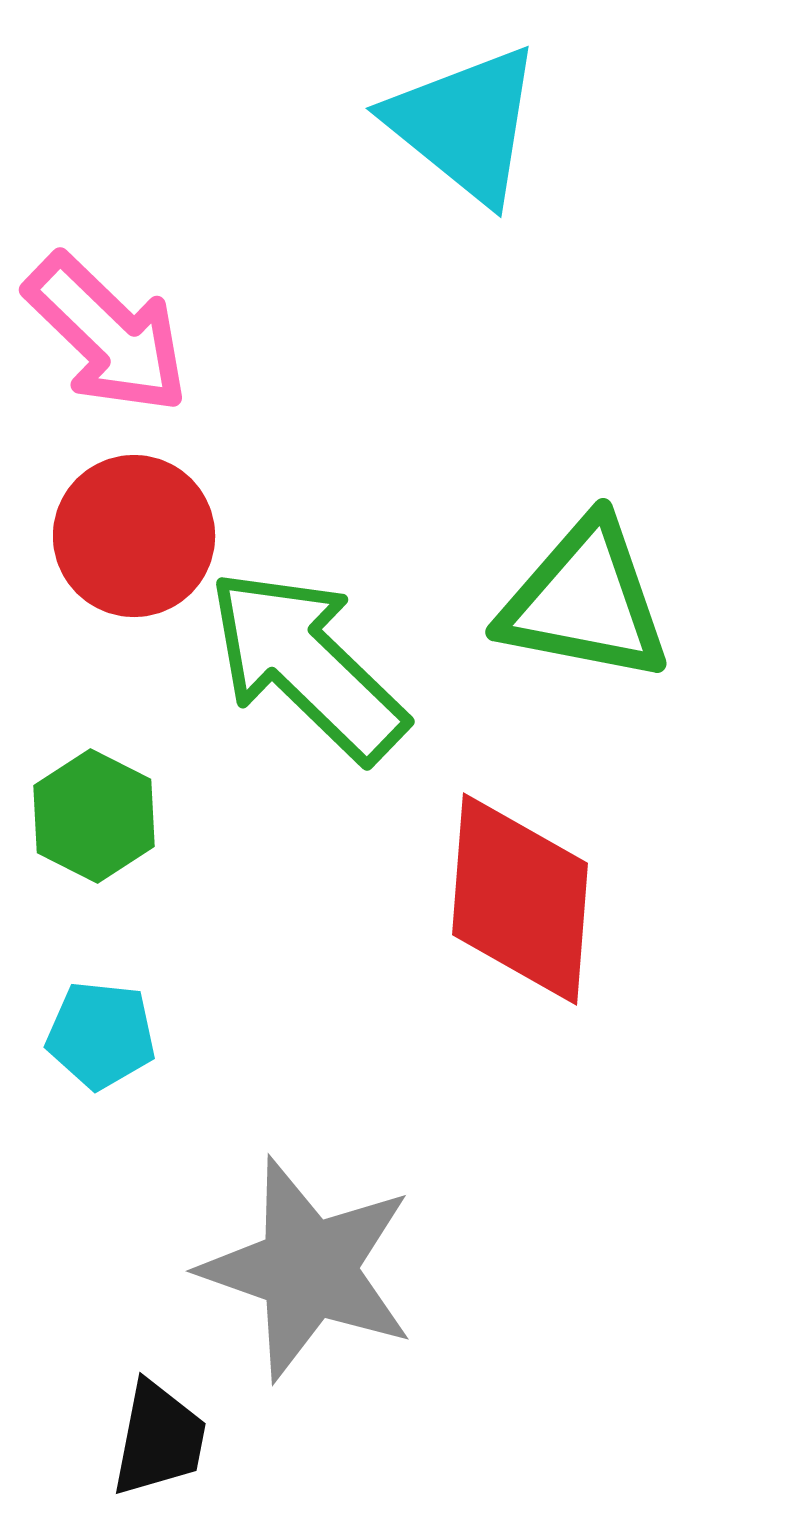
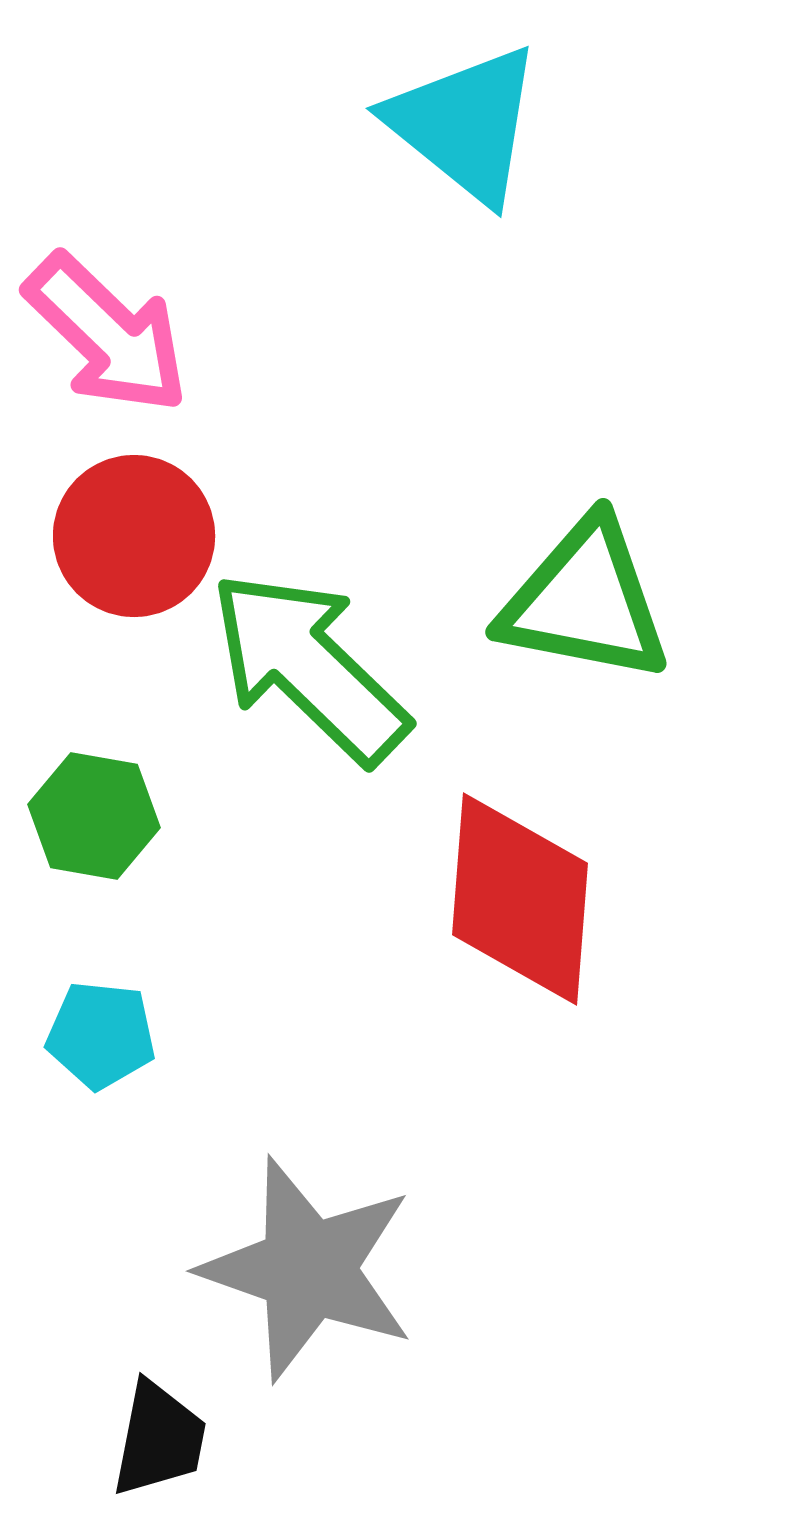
green arrow: moved 2 px right, 2 px down
green hexagon: rotated 17 degrees counterclockwise
